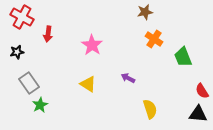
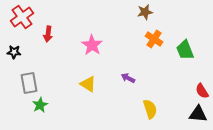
red cross: rotated 25 degrees clockwise
black star: moved 3 px left; rotated 16 degrees clockwise
green trapezoid: moved 2 px right, 7 px up
gray rectangle: rotated 25 degrees clockwise
